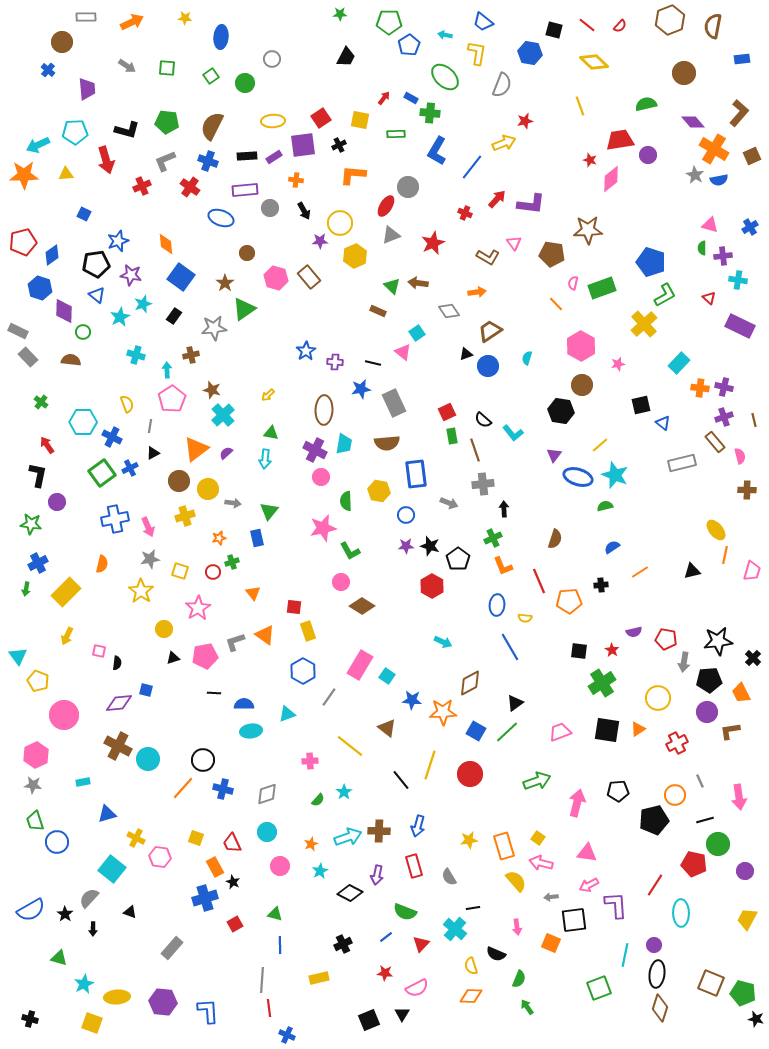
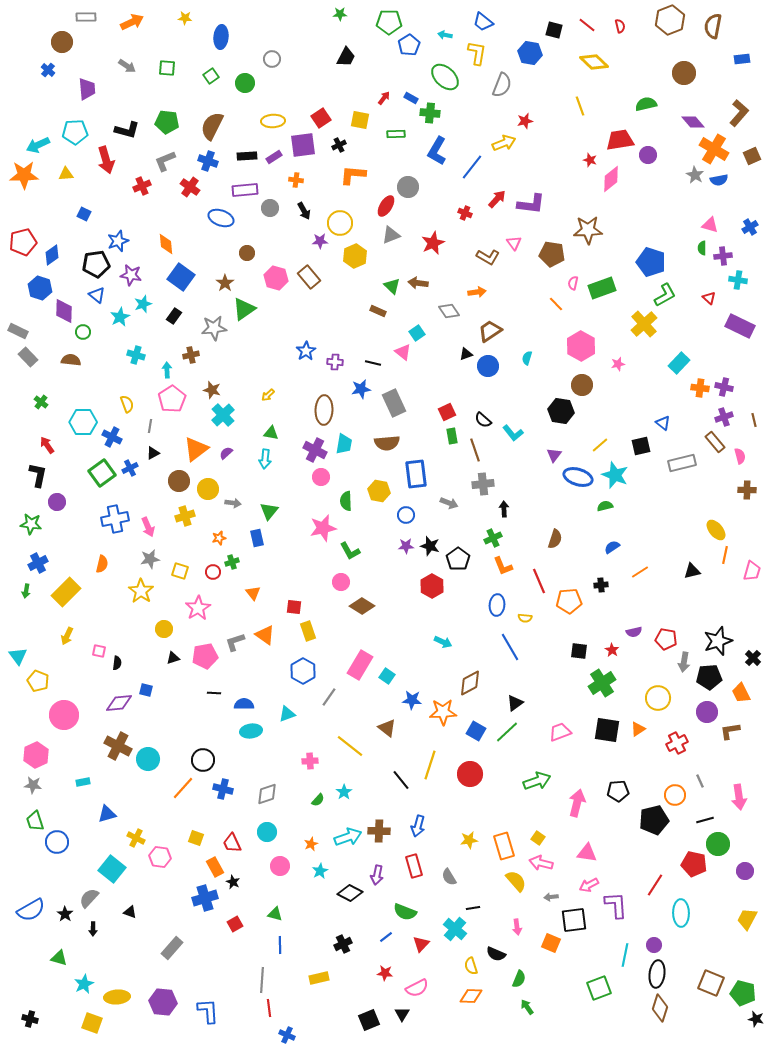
red semicircle at (620, 26): rotated 56 degrees counterclockwise
black square at (641, 405): moved 41 px down
green arrow at (26, 589): moved 2 px down
black star at (718, 641): rotated 12 degrees counterclockwise
black pentagon at (709, 680): moved 3 px up
